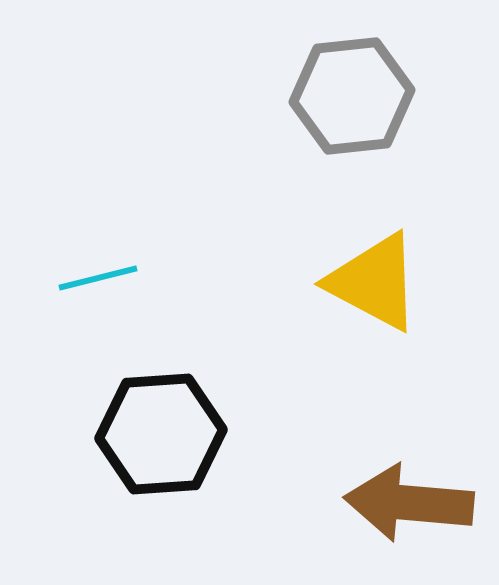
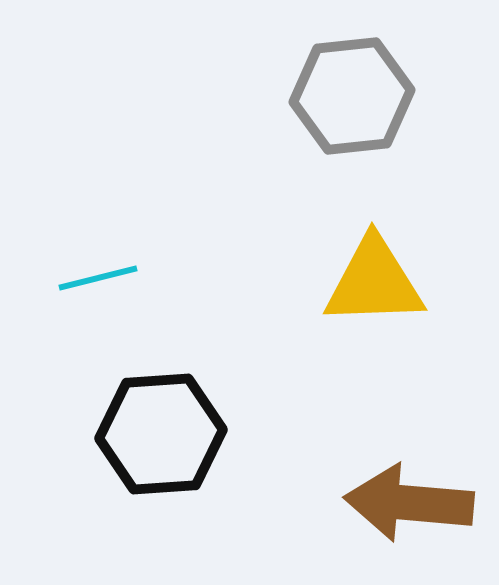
yellow triangle: rotated 30 degrees counterclockwise
